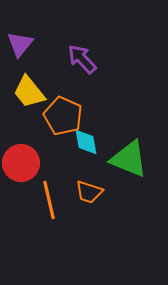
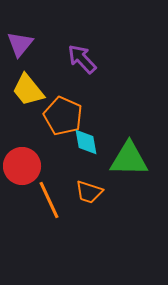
yellow trapezoid: moved 1 px left, 2 px up
green triangle: rotated 21 degrees counterclockwise
red circle: moved 1 px right, 3 px down
orange line: rotated 12 degrees counterclockwise
